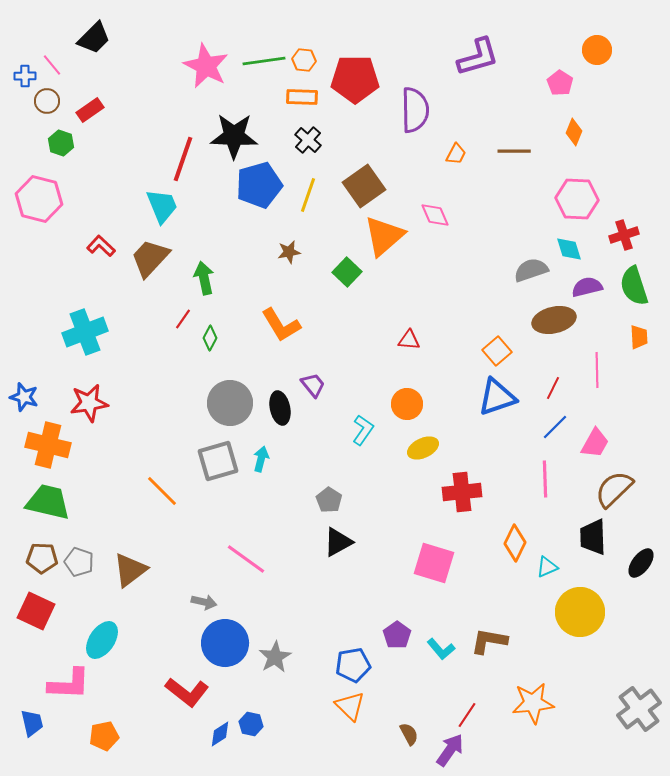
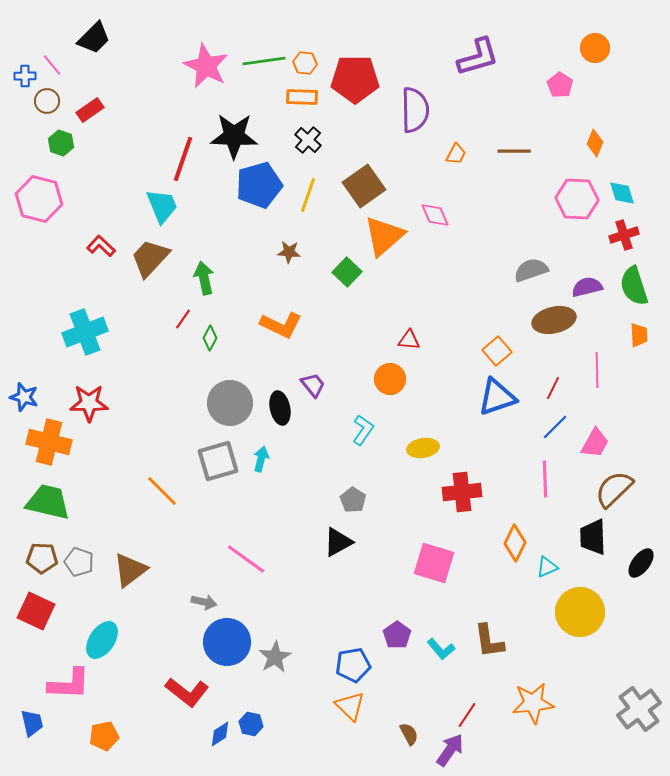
orange circle at (597, 50): moved 2 px left, 2 px up
orange hexagon at (304, 60): moved 1 px right, 3 px down
pink pentagon at (560, 83): moved 2 px down
orange diamond at (574, 132): moved 21 px right, 11 px down
cyan diamond at (569, 249): moved 53 px right, 56 px up
brown star at (289, 252): rotated 15 degrees clockwise
orange L-shape at (281, 325): rotated 33 degrees counterclockwise
orange trapezoid at (639, 337): moved 2 px up
red star at (89, 403): rotated 9 degrees clockwise
orange circle at (407, 404): moved 17 px left, 25 px up
orange cross at (48, 445): moved 1 px right, 3 px up
yellow ellipse at (423, 448): rotated 16 degrees clockwise
gray pentagon at (329, 500): moved 24 px right
brown L-shape at (489, 641): rotated 108 degrees counterclockwise
blue circle at (225, 643): moved 2 px right, 1 px up
